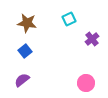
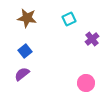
brown star: moved 5 px up
purple semicircle: moved 6 px up
